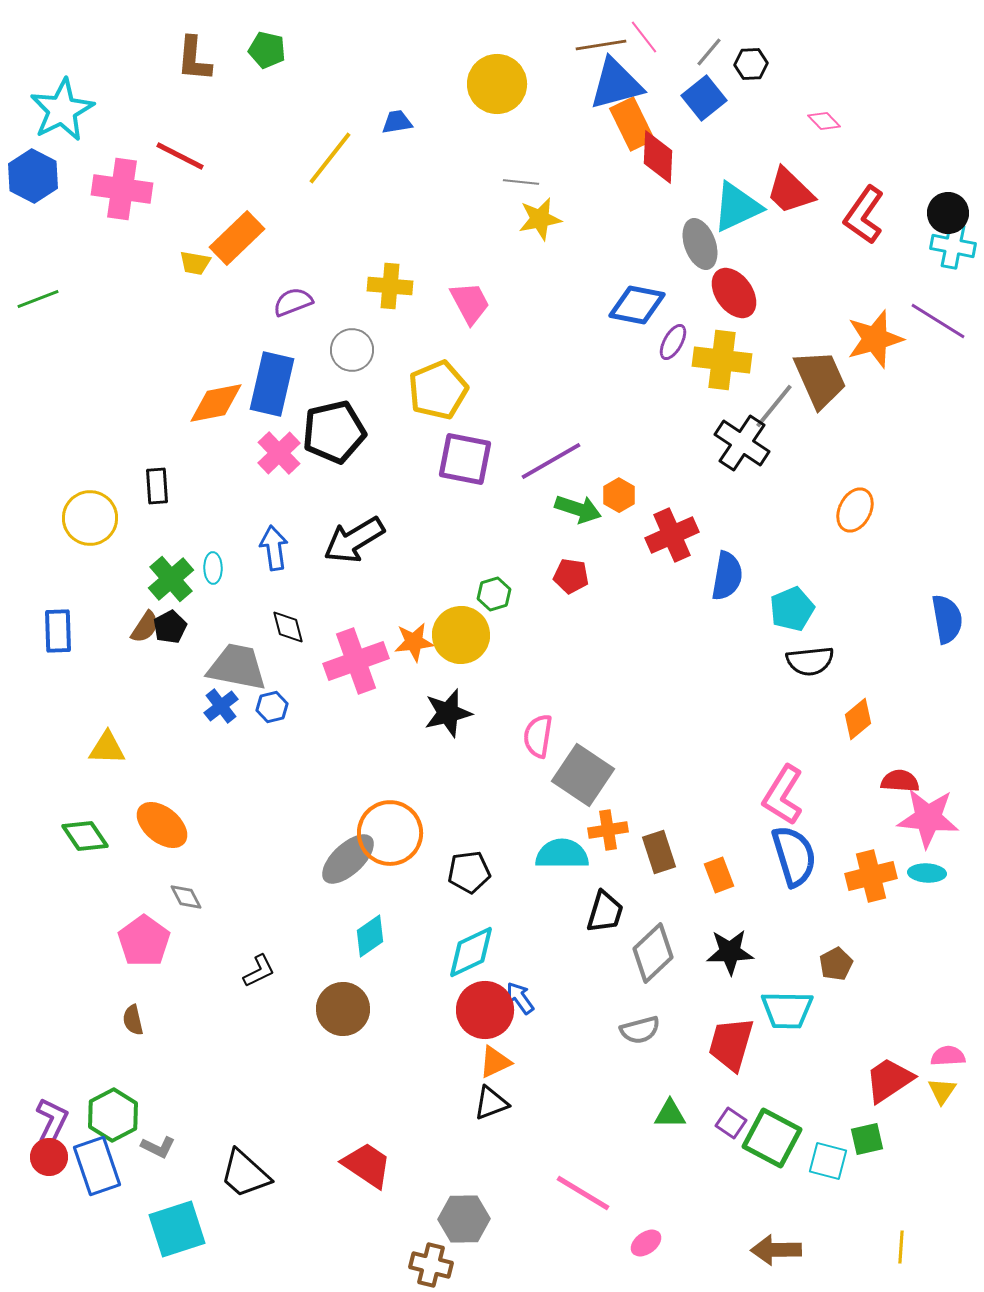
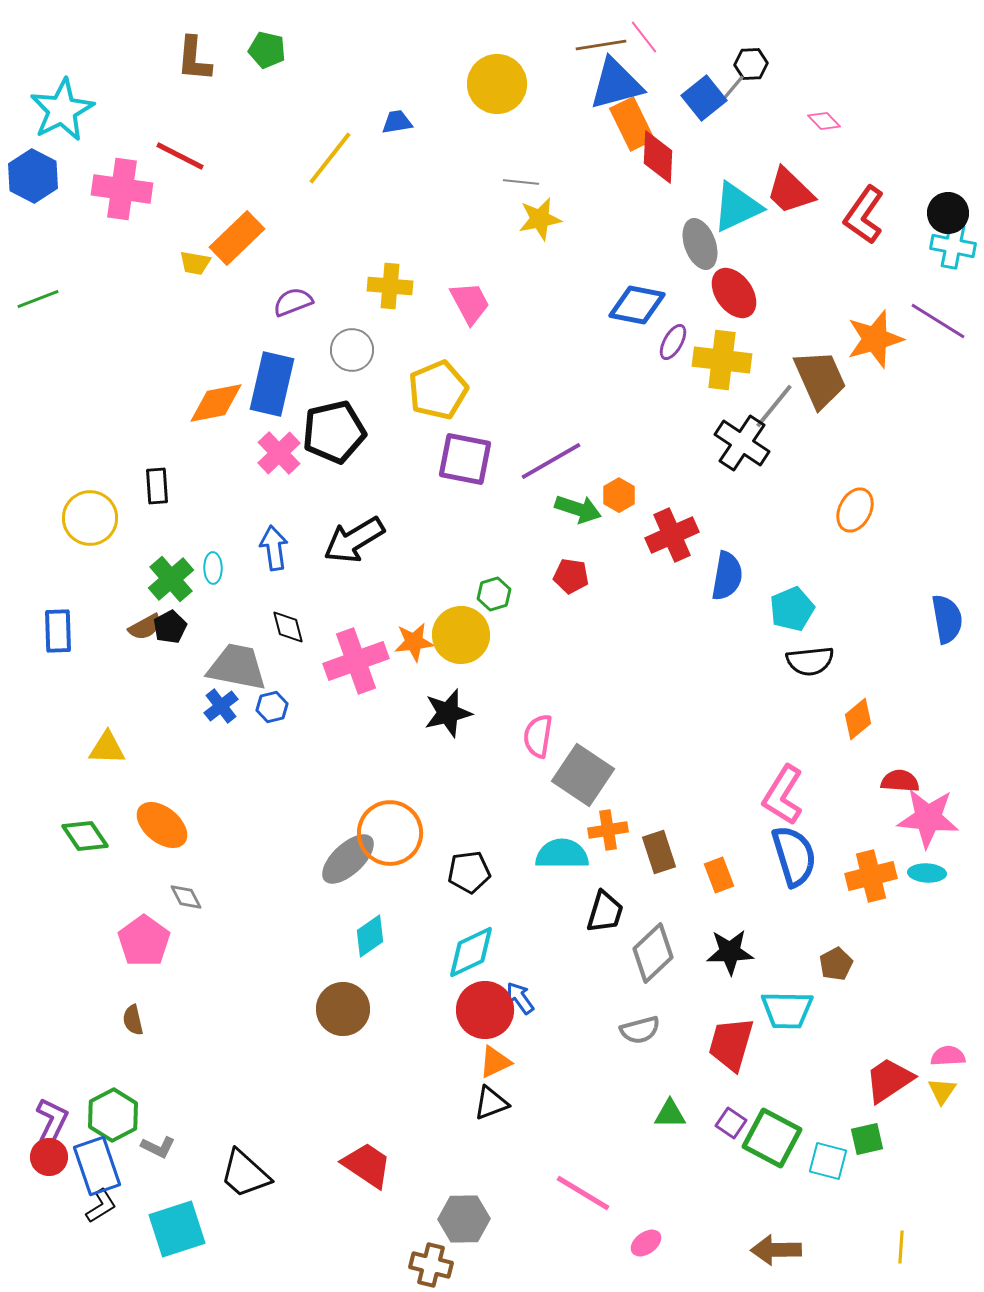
gray line at (709, 52): moved 23 px right, 37 px down
brown semicircle at (145, 627): rotated 28 degrees clockwise
black L-shape at (259, 971): moved 158 px left, 235 px down; rotated 6 degrees counterclockwise
